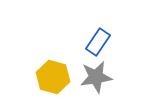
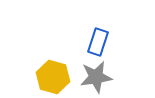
blue rectangle: rotated 16 degrees counterclockwise
